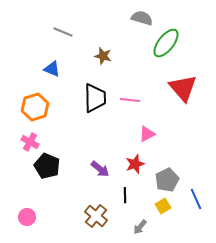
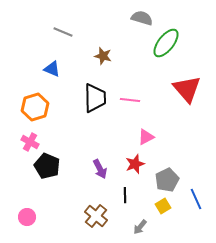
red triangle: moved 4 px right, 1 px down
pink triangle: moved 1 px left, 3 px down
purple arrow: rotated 24 degrees clockwise
